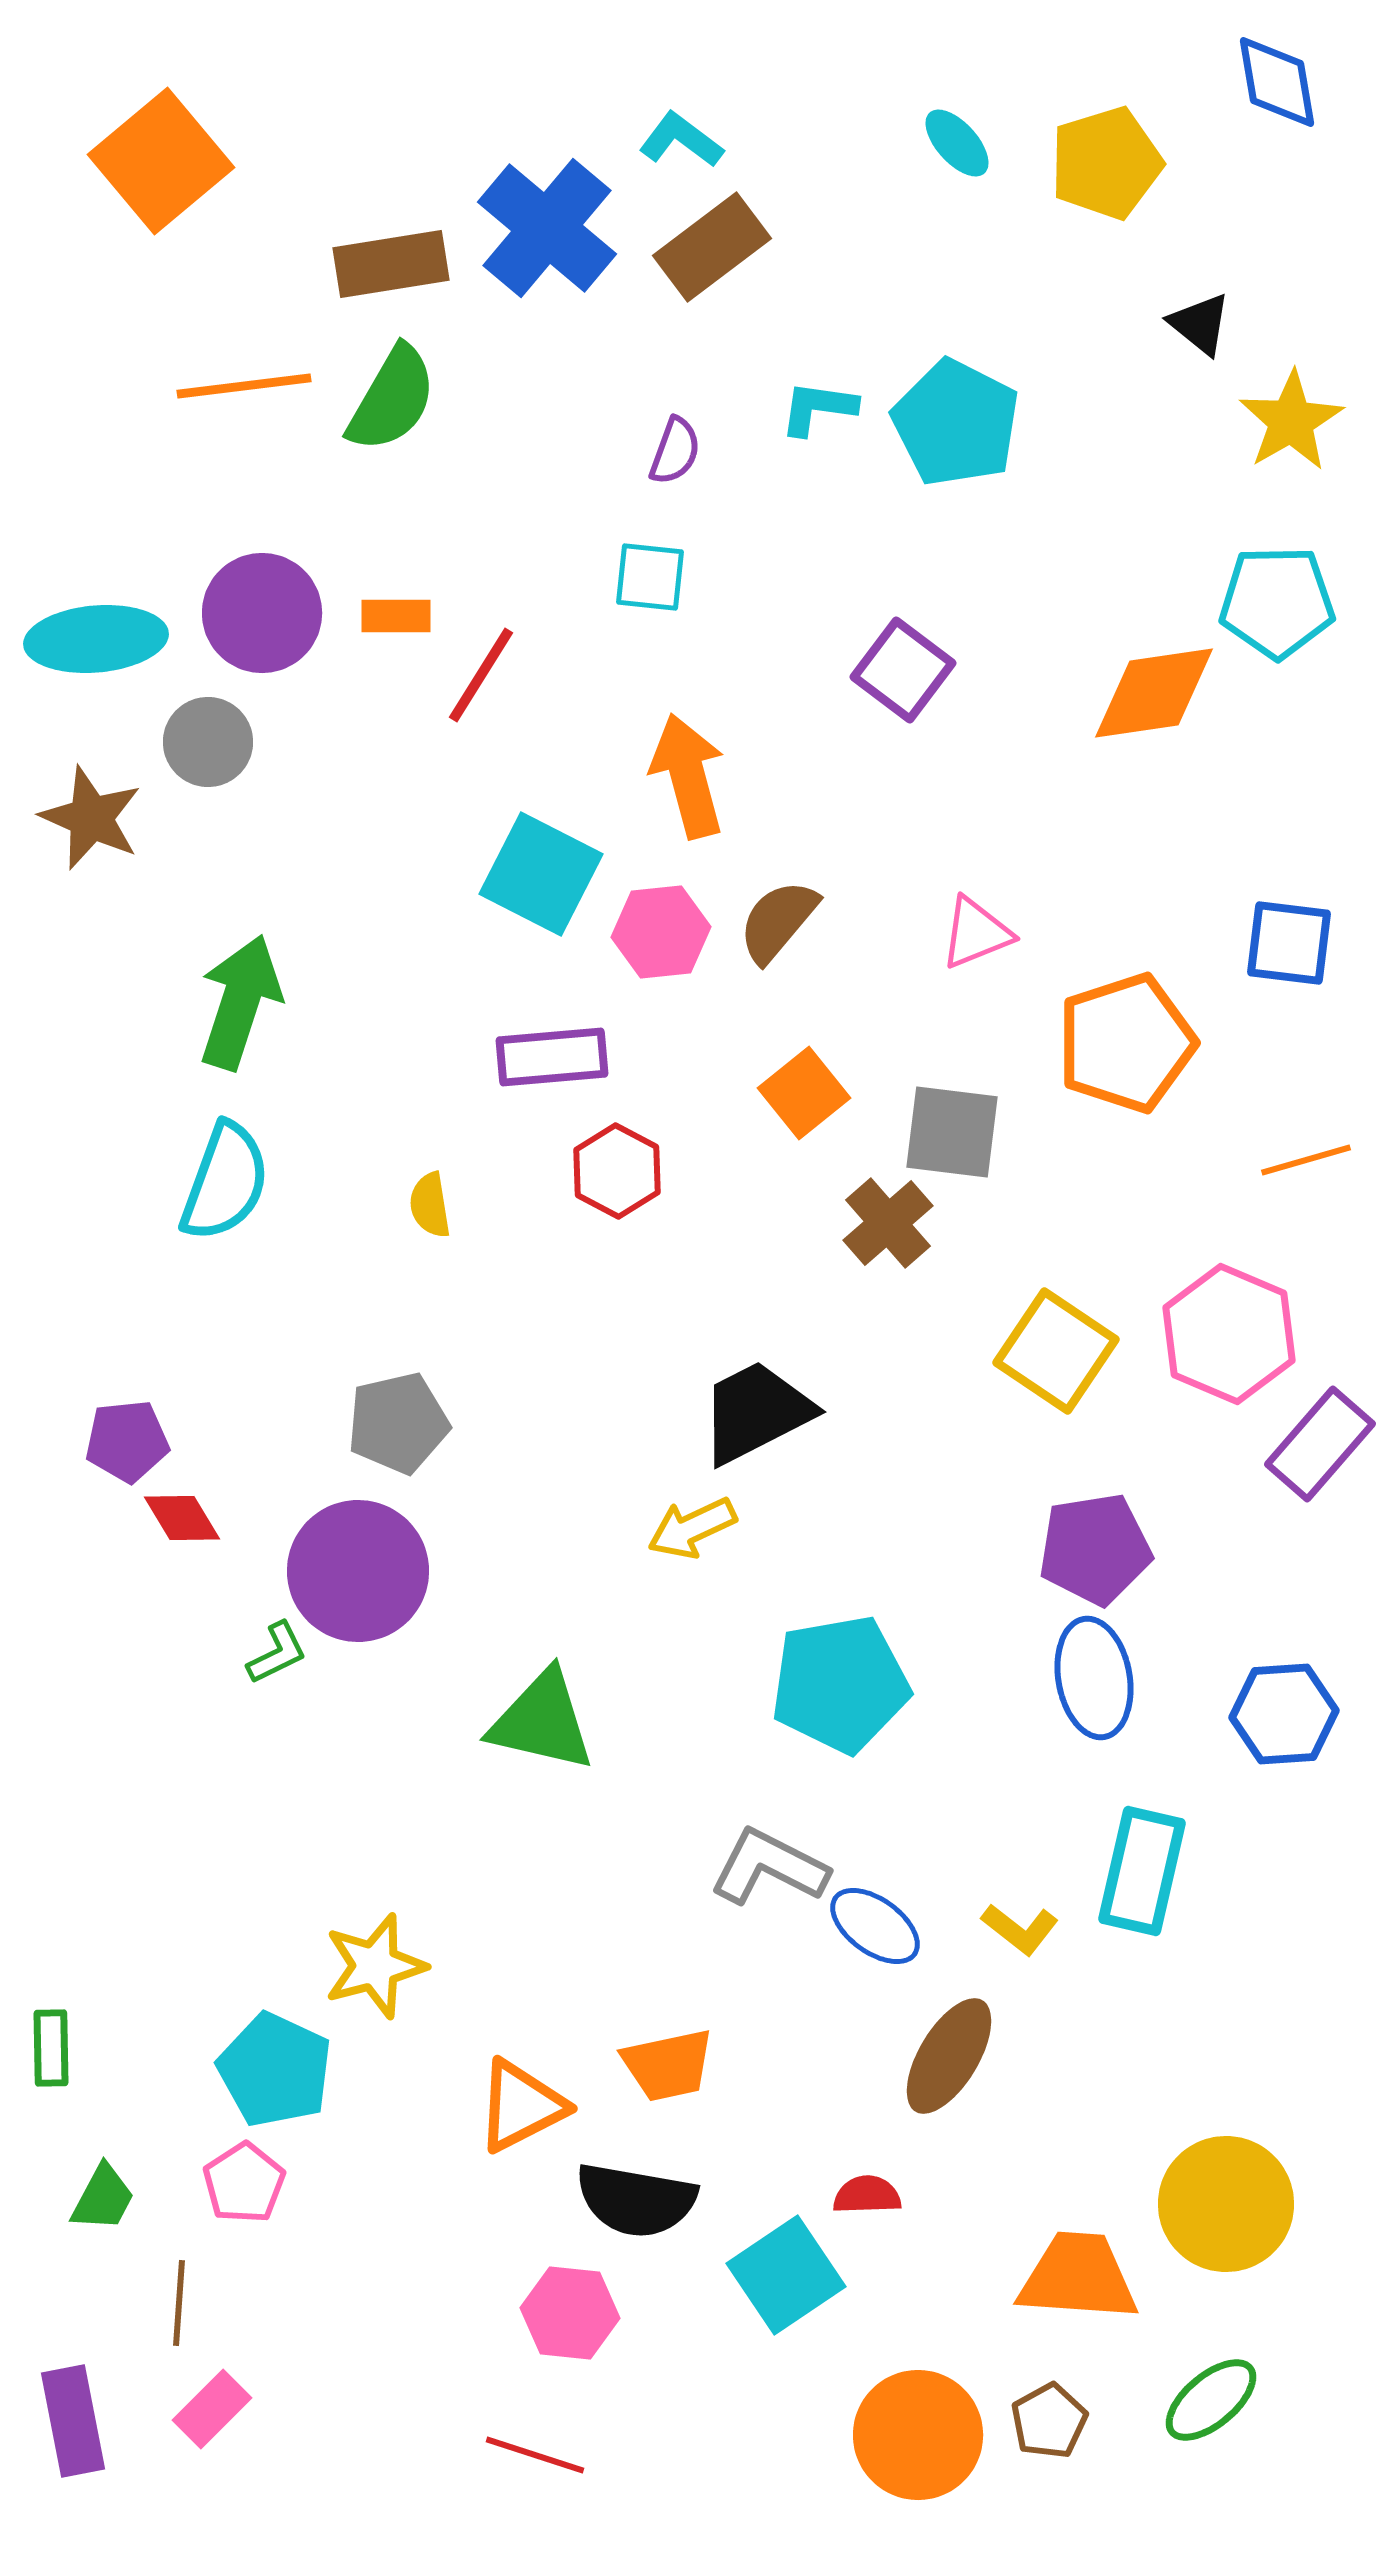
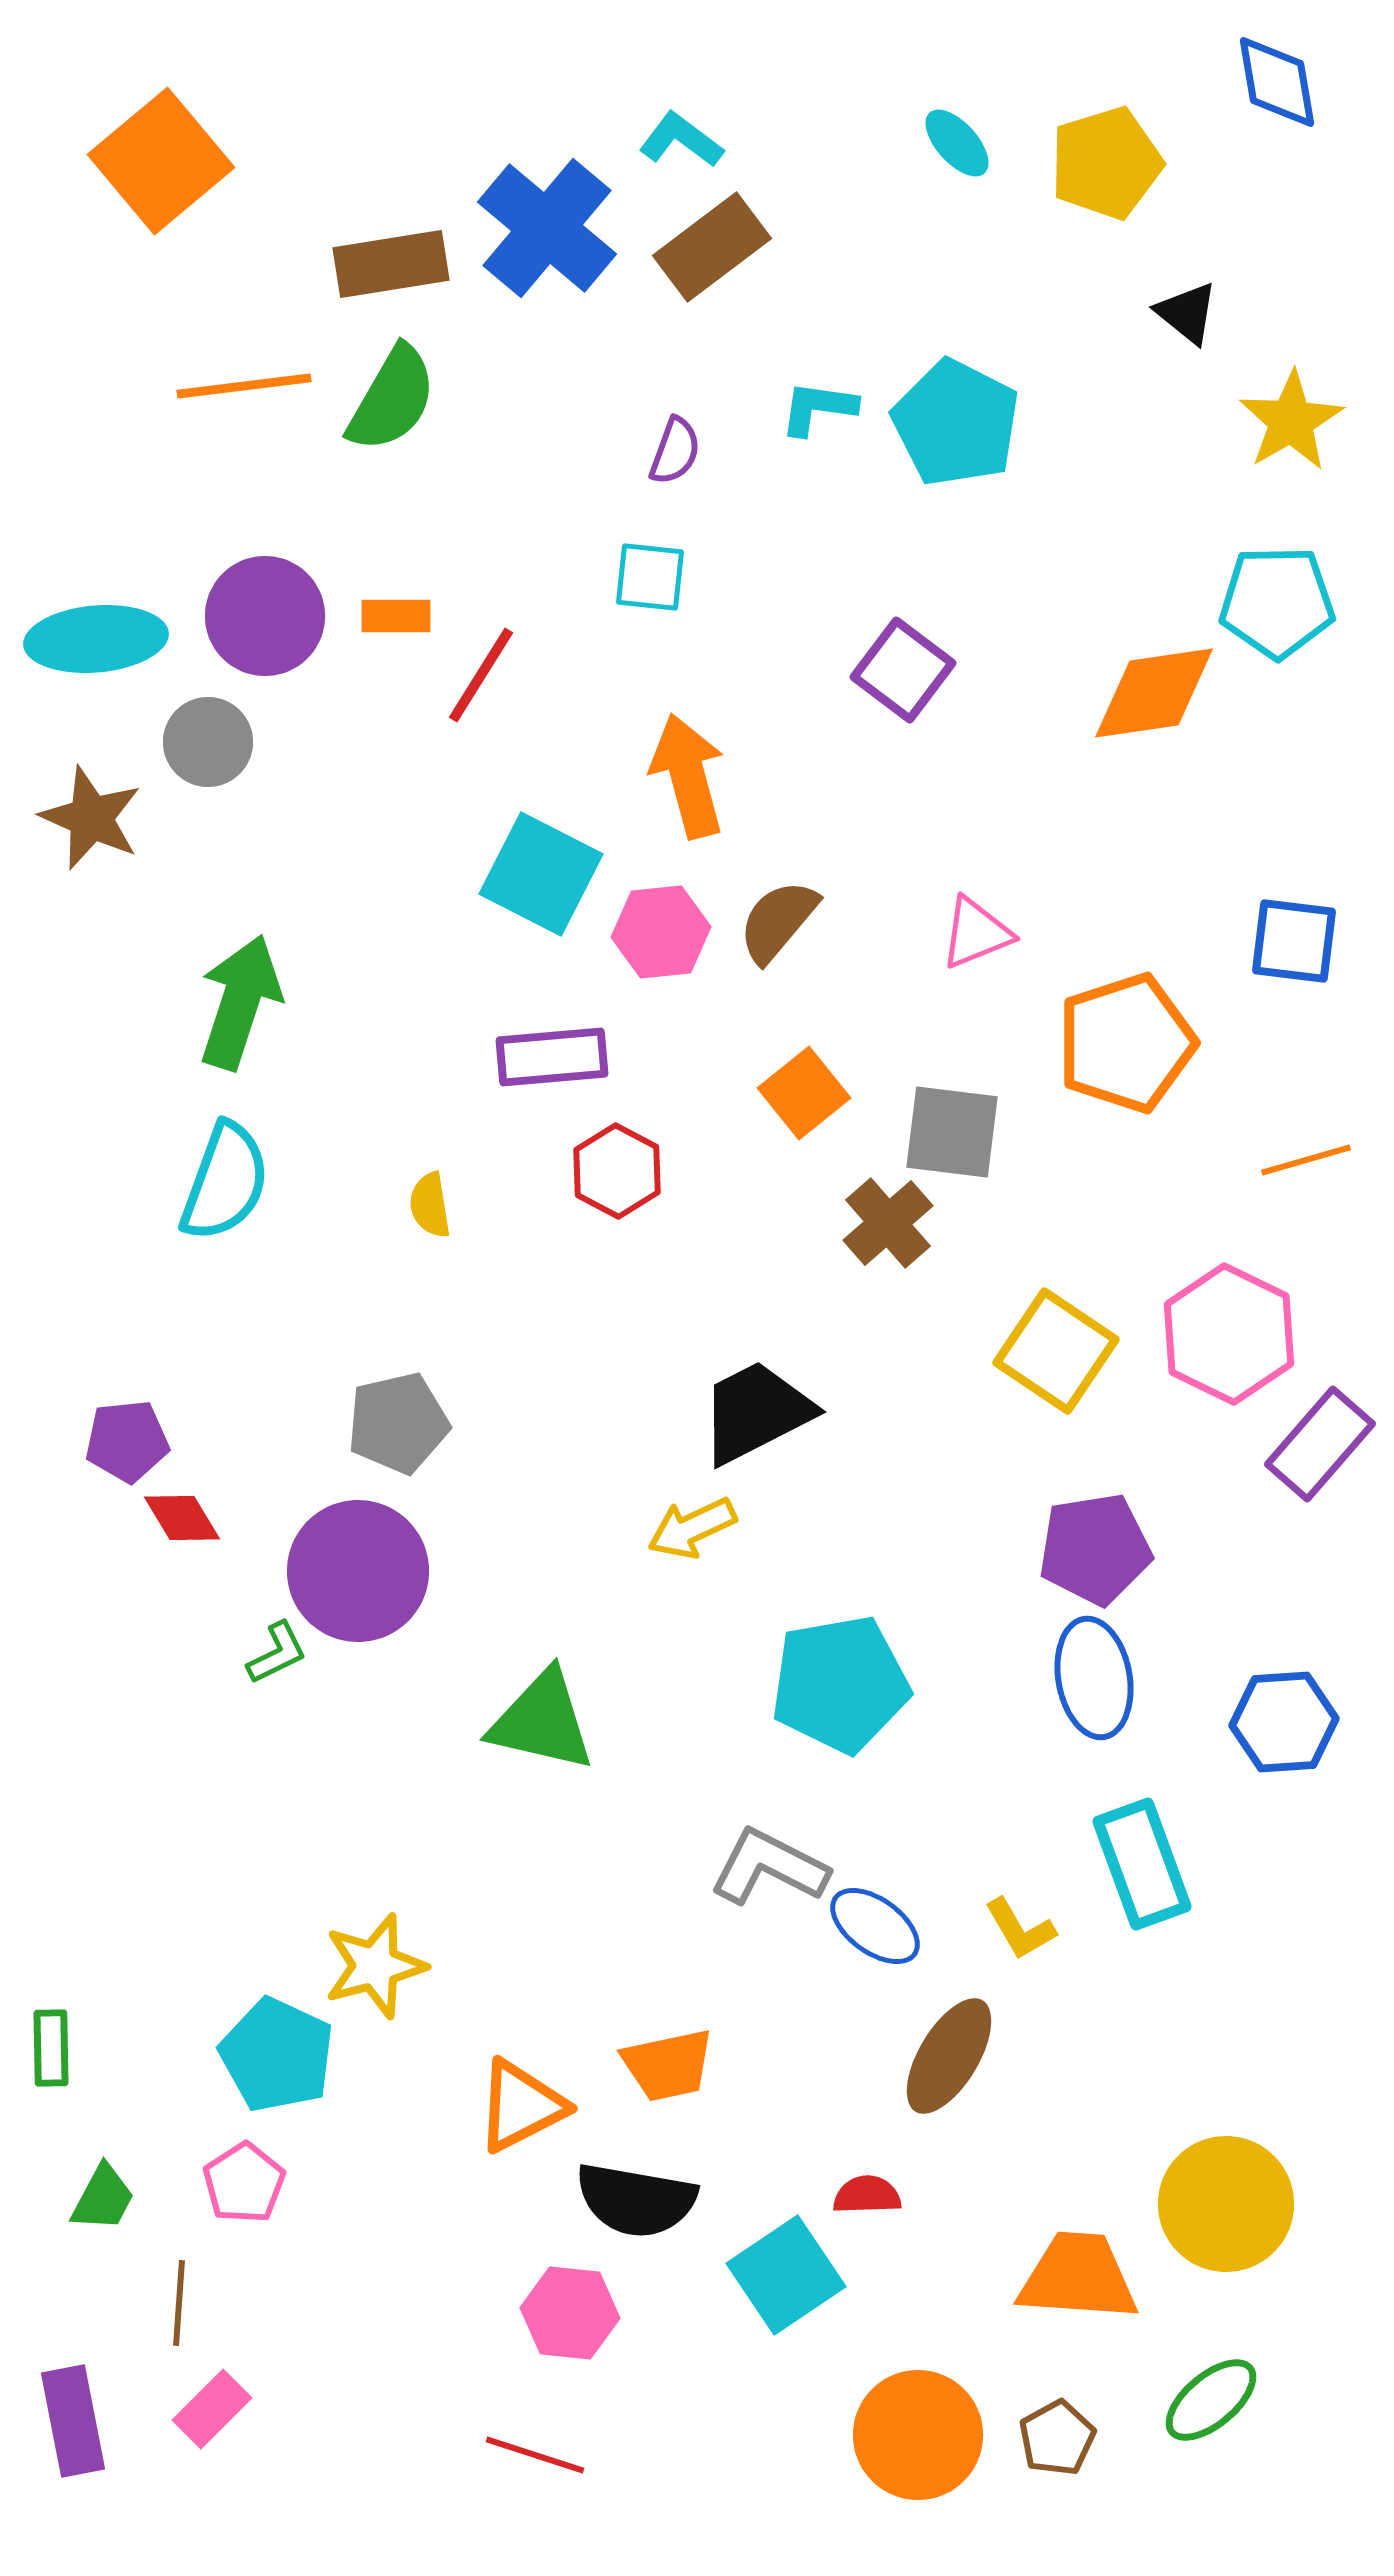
black triangle at (1200, 324): moved 13 px left, 11 px up
purple circle at (262, 613): moved 3 px right, 3 px down
blue square at (1289, 943): moved 5 px right, 2 px up
pink hexagon at (1229, 1334): rotated 3 degrees clockwise
blue hexagon at (1284, 1714): moved 8 px down
cyan rectangle at (1142, 1871): moved 7 px up; rotated 33 degrees counterclockwise
yellow L-shape at (1020, 1929): rotated 22 degrees clockwise
cyan pentagon at (275, 2070): moved 2 px right, 15 px up
brown pentagon at (1049, 2421): moved 8 px right, 17 px down
